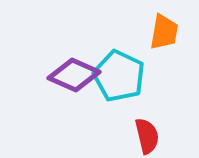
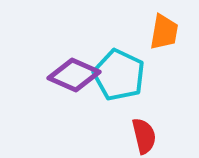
cyan pentagon: moved 1 px up
red semicircle: moved 3 px left
